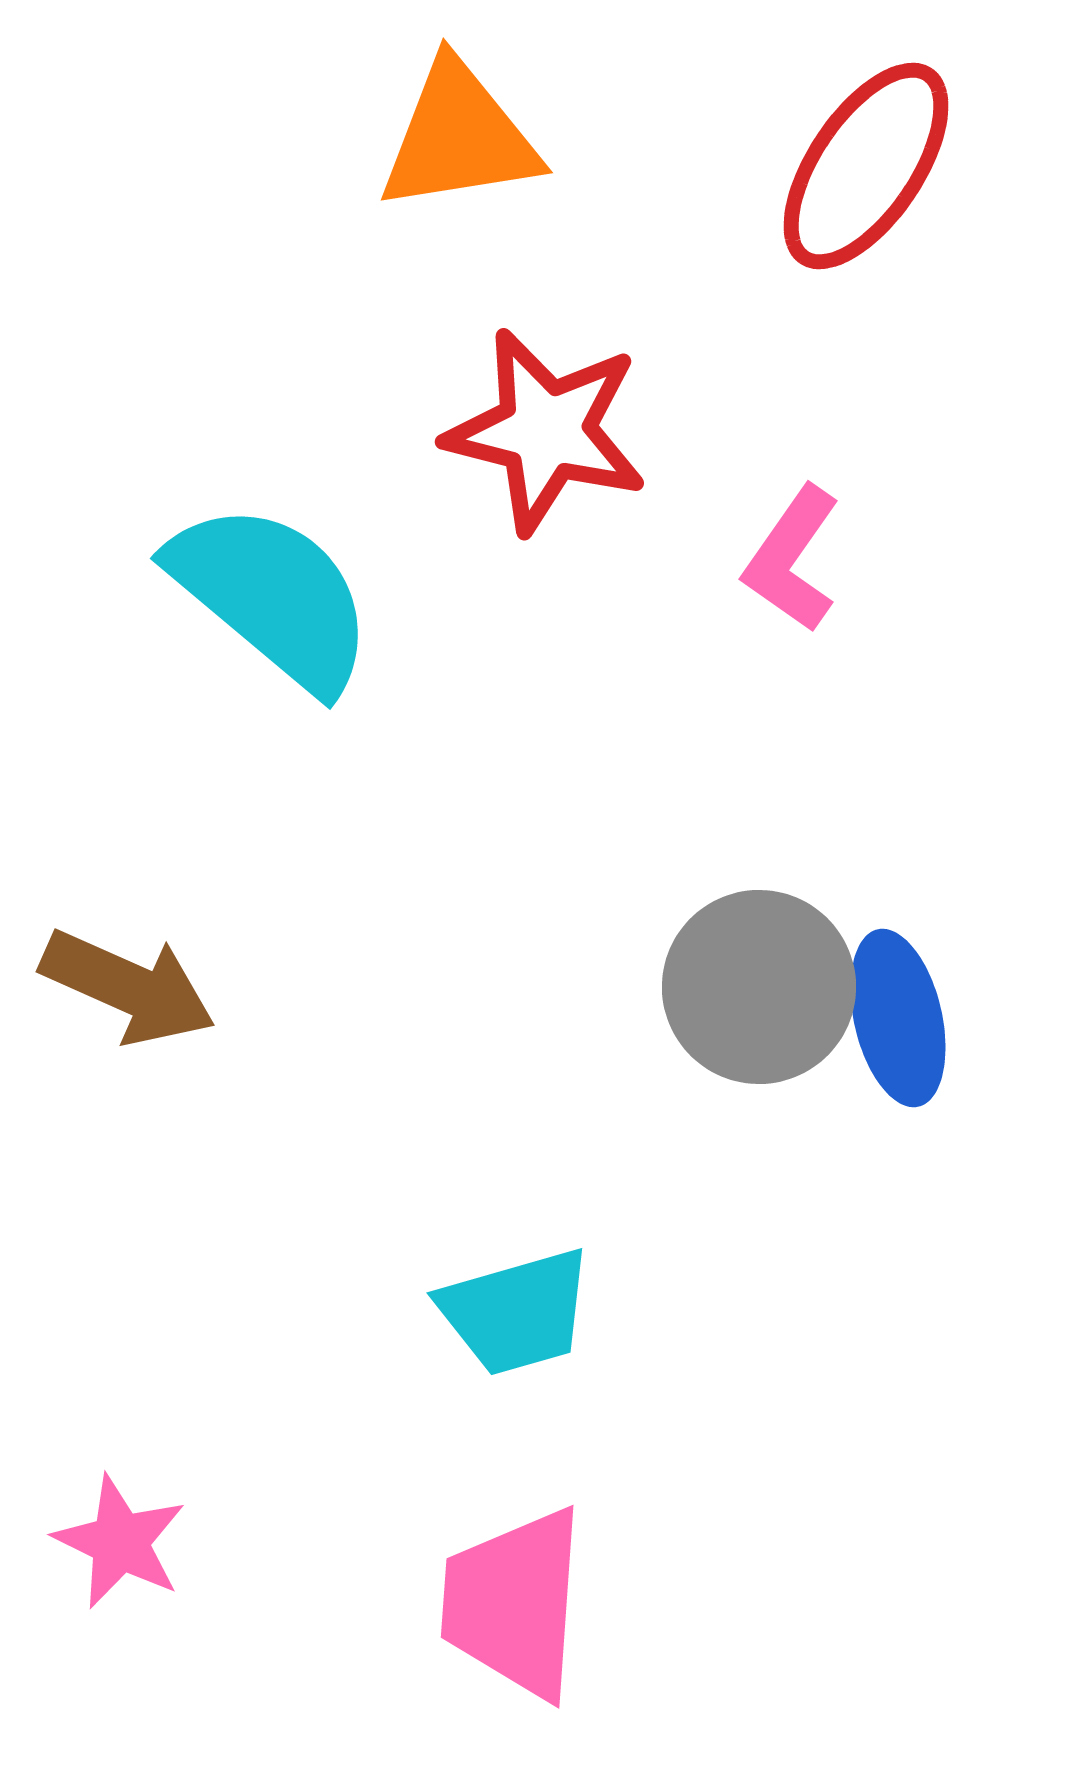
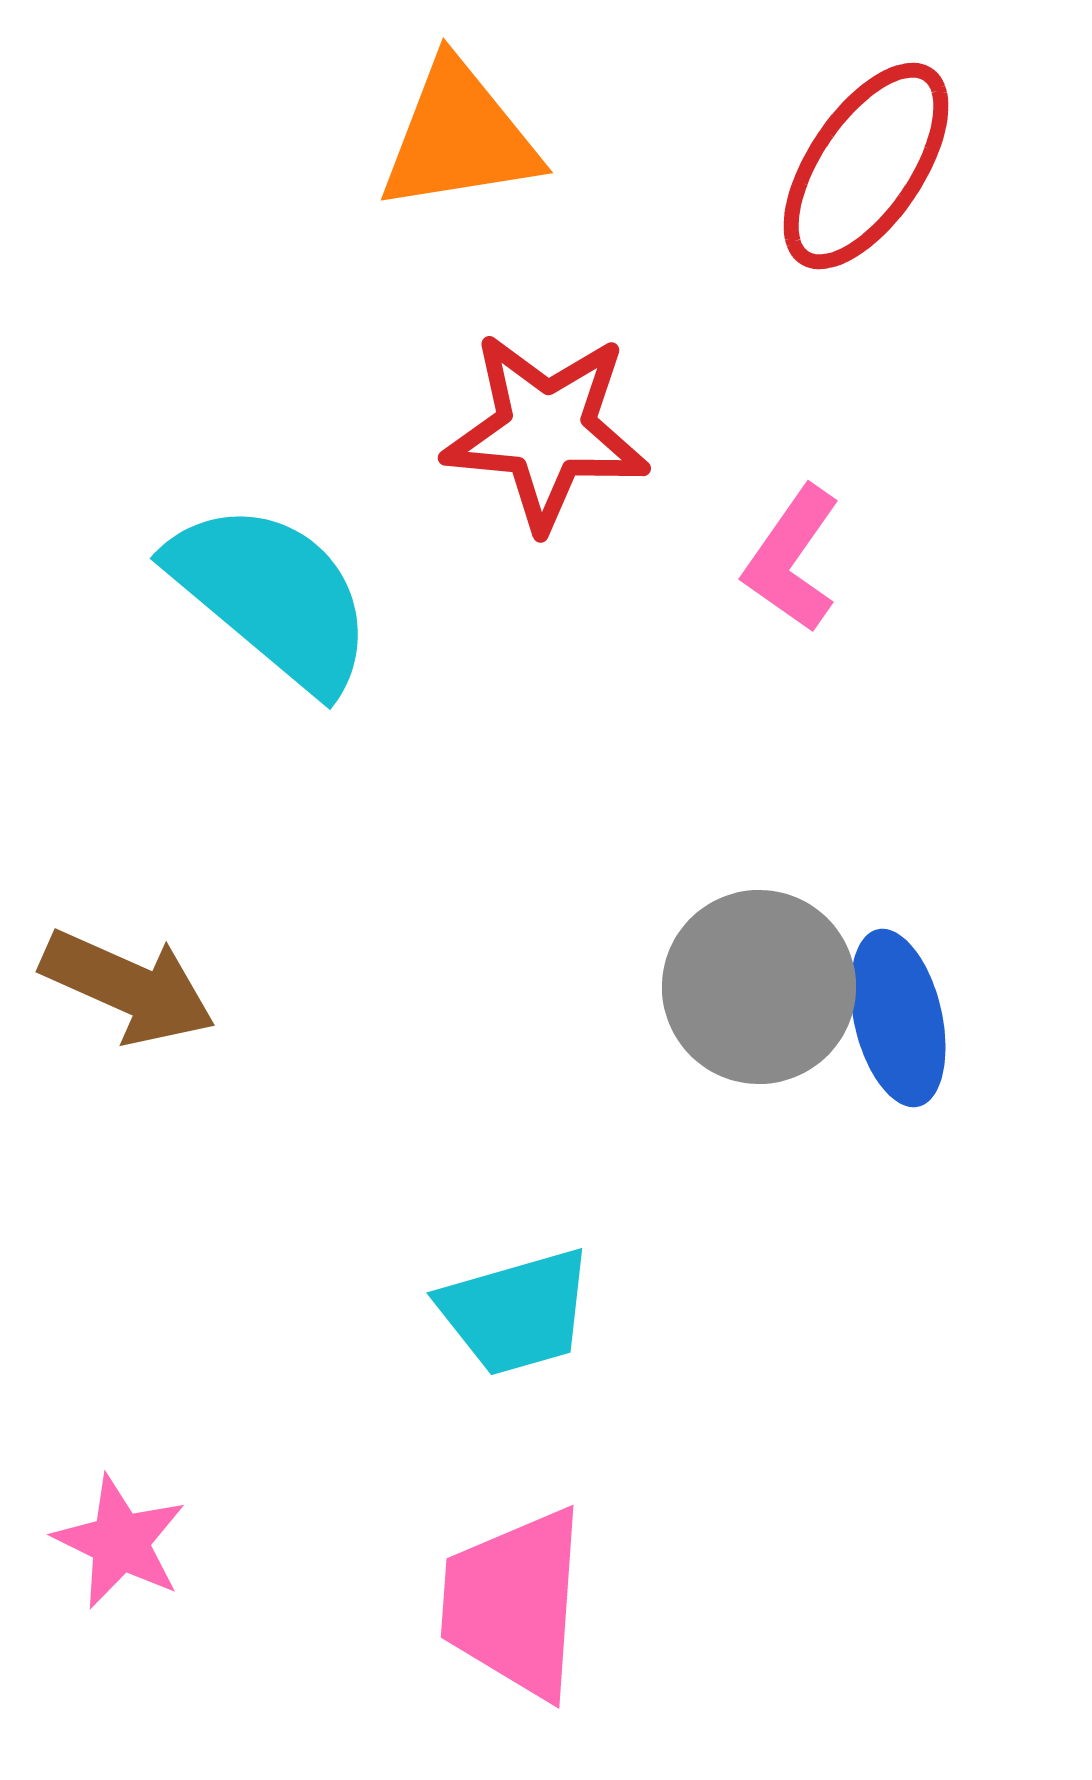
red star: rotated 9 degrees counterclockwise
